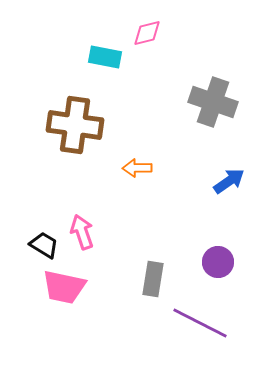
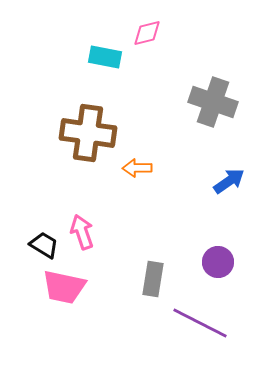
brown cross: moved 13 px right, 8 px down
